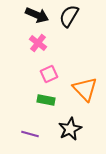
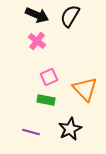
black semicircle: moved 1 px right
pink cross: moved 1 px left, 2 px up
pink square: moved 3 px down
purple line: moved 1 px right, 2 px up
